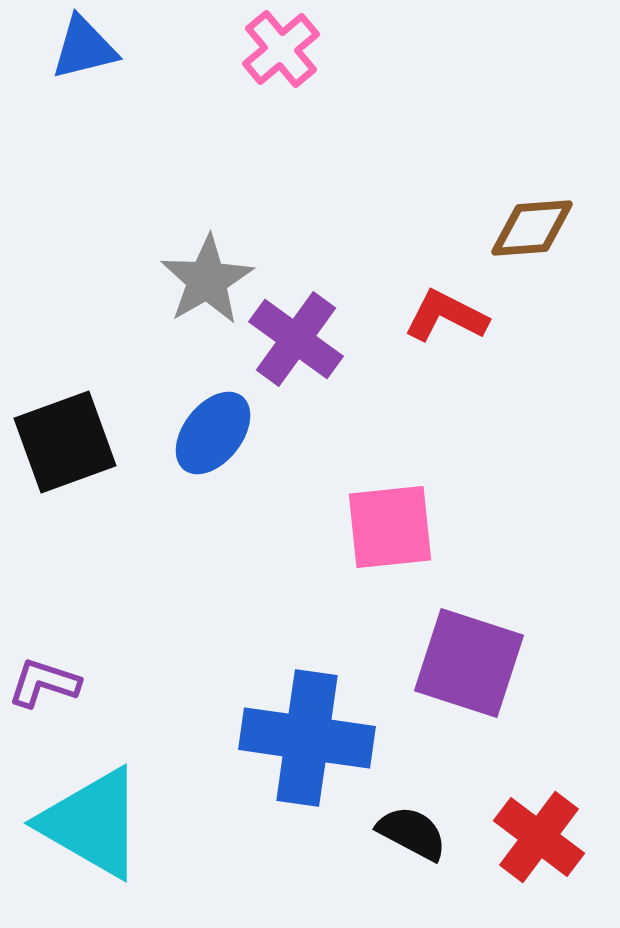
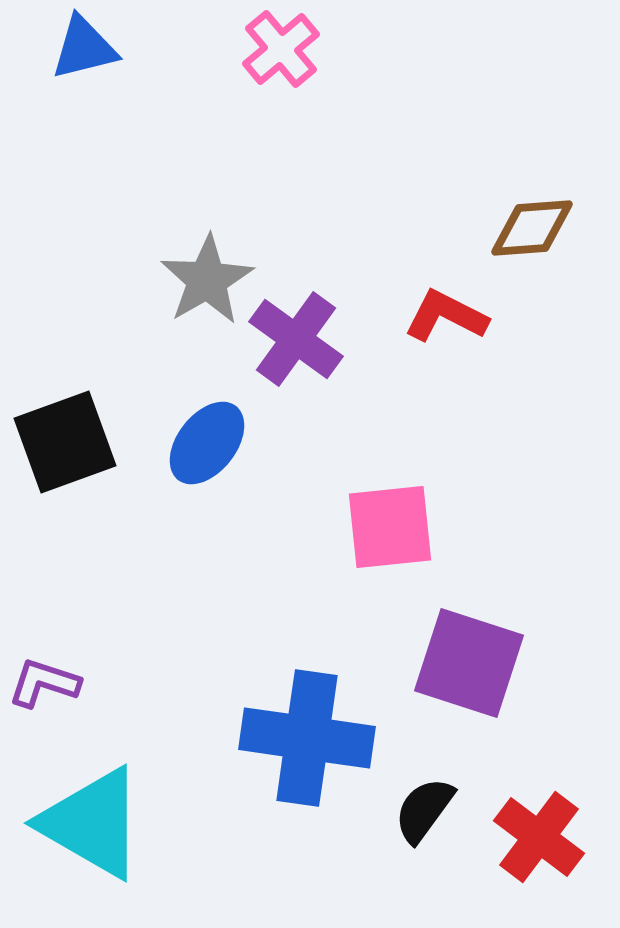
blue ellipse: moved 6 px left, 10 px down
black semicircle: moved 12 px right, 23 px up; rotated 82 degrees counterclockwise
